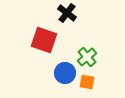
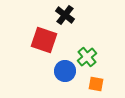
black cross: moved 2 px left, 2 px down
blue circle: moved 2 px up
orange square: moved 9 px right, 2 px down
